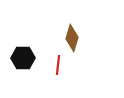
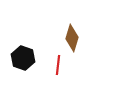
black hexagon: rotated 20 degrees clockwise
